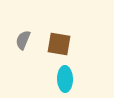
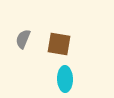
gray semicircle: moved 1 px up
